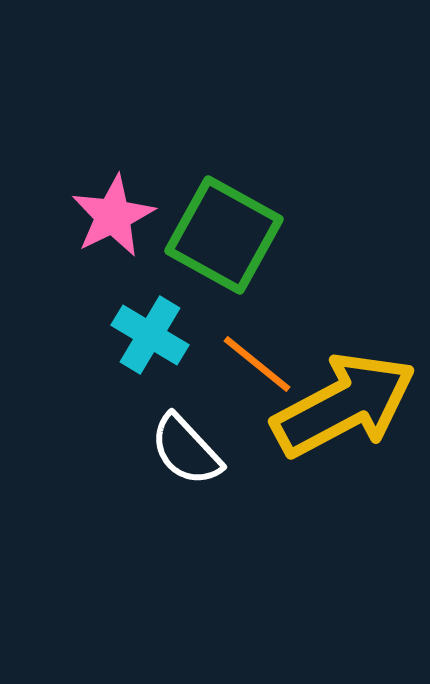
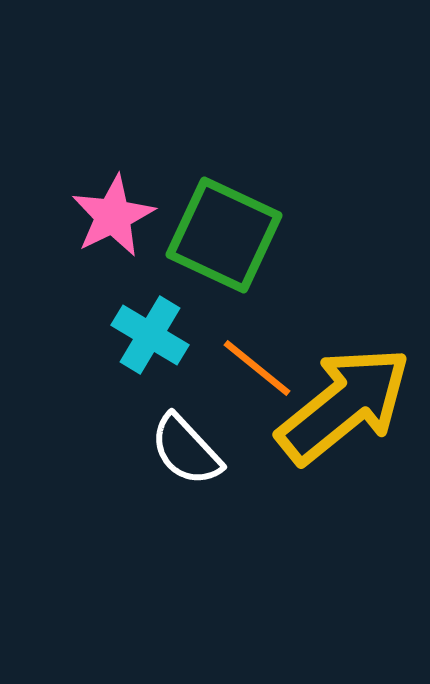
green square: rotated 4 degrees counterclockwise
orange line: moved 4 px down
yellow arrow: rotated 11 degrees counterclockwise
